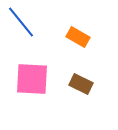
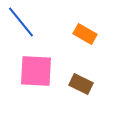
orange rectangle: moved 7 px right, 3 px up
pink square: moved 4 px right, 8 px up
